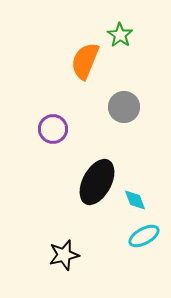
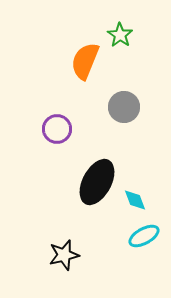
purple circle: moved 4 px right
